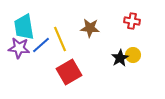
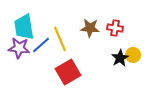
red cross: moved 17 px left, 7 px down
red square: moved 1 px left
